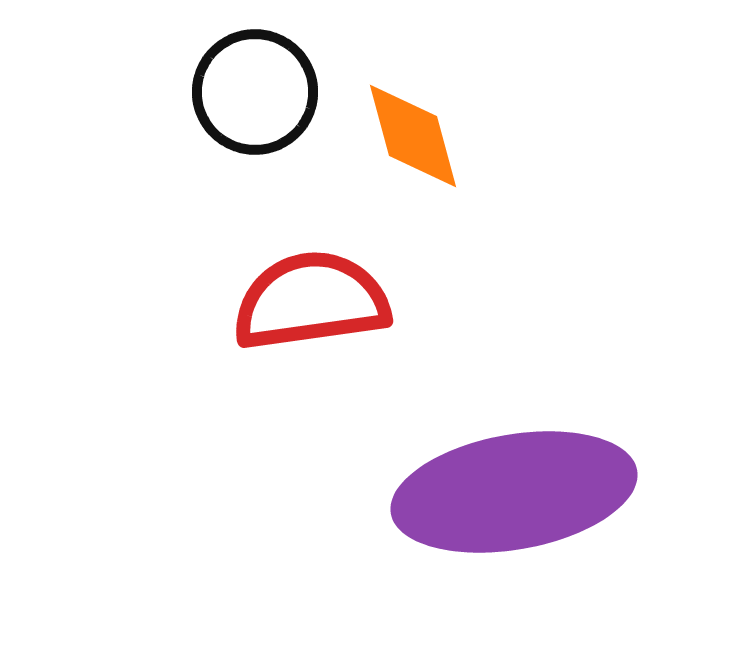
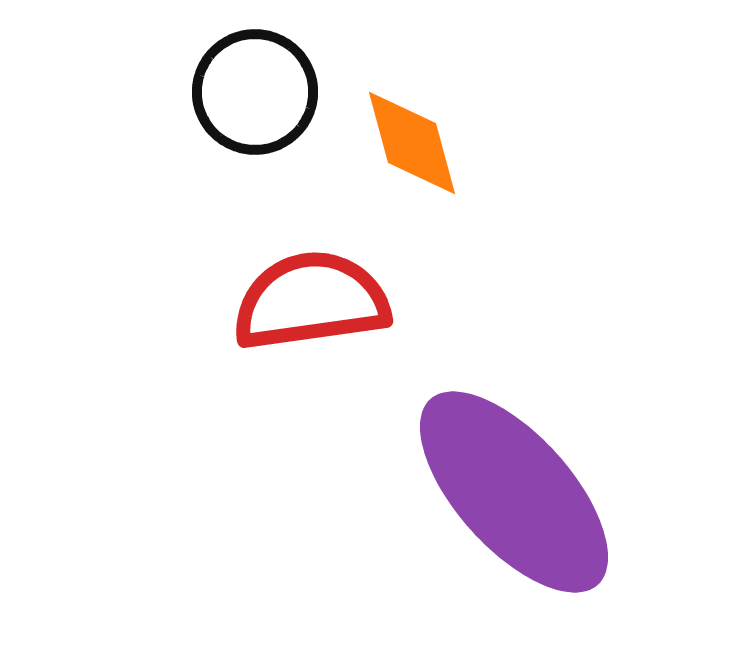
orange diamond: moved 1 px left, 7 px down
purple ellipse: rotated 58 degrees clockwise
